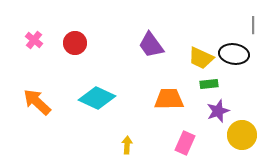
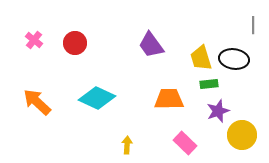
black ellipse: moved 5 px down
yellow trapezoid: rotated 48 degrees clockwise
pink rectangle: rotated 70 degrees counterclockwise
